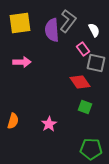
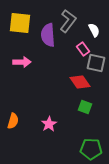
yellow square: rotated 15 degrees clockwise
purple semicircle: moved 4 px left, 5 px down
